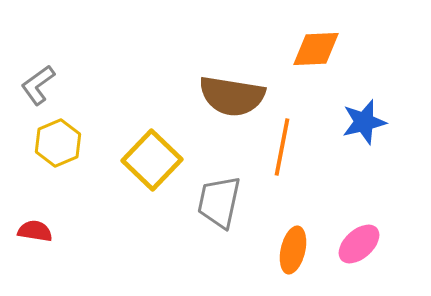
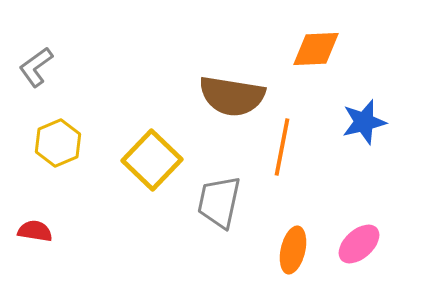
gray L-shape: moved 2 px left, 18 px up
